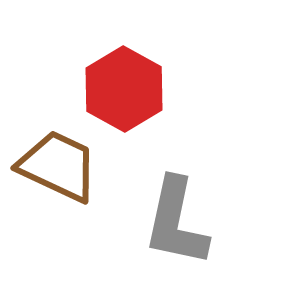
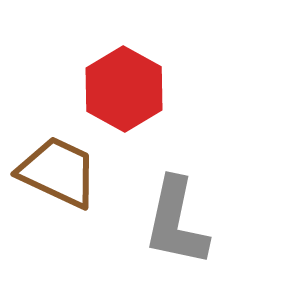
brown trapezoid: moved 6 px down
